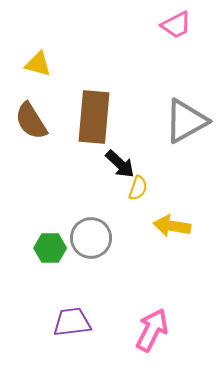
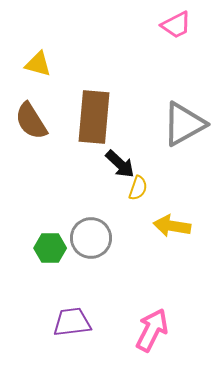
gray triangle: moved 2 px left, 3 px down
